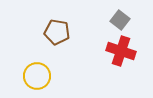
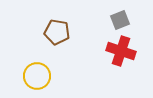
gray square: rotated 30 degrees clockwise
